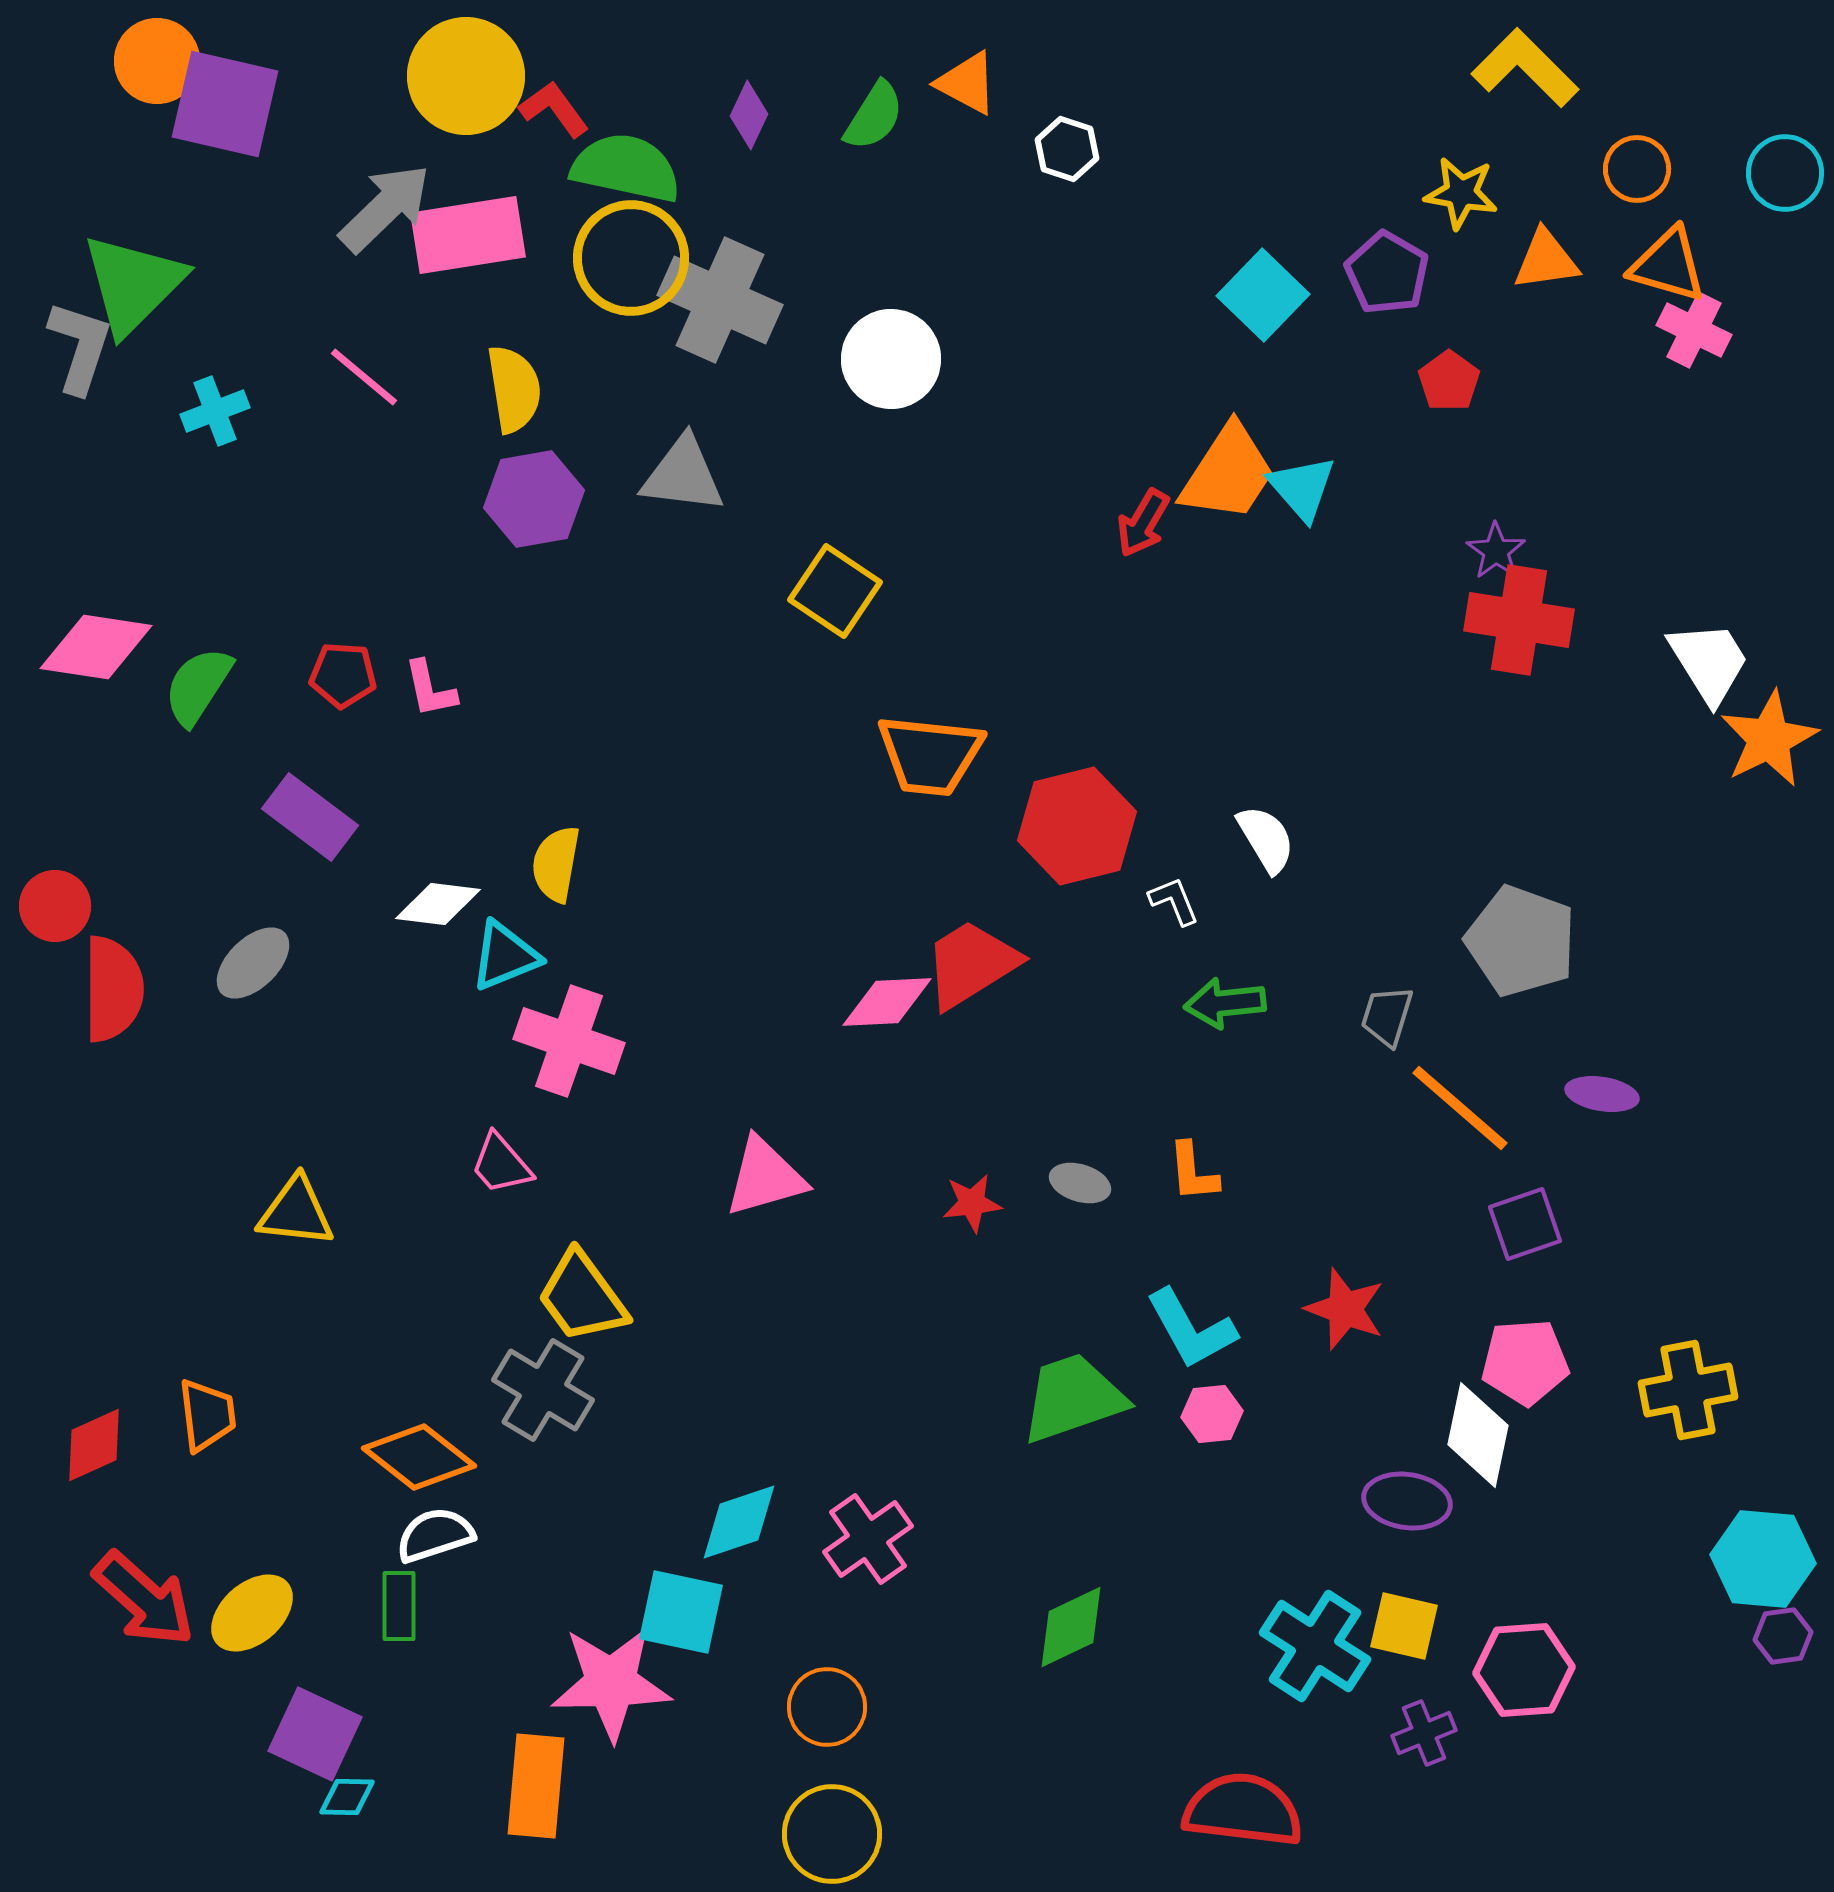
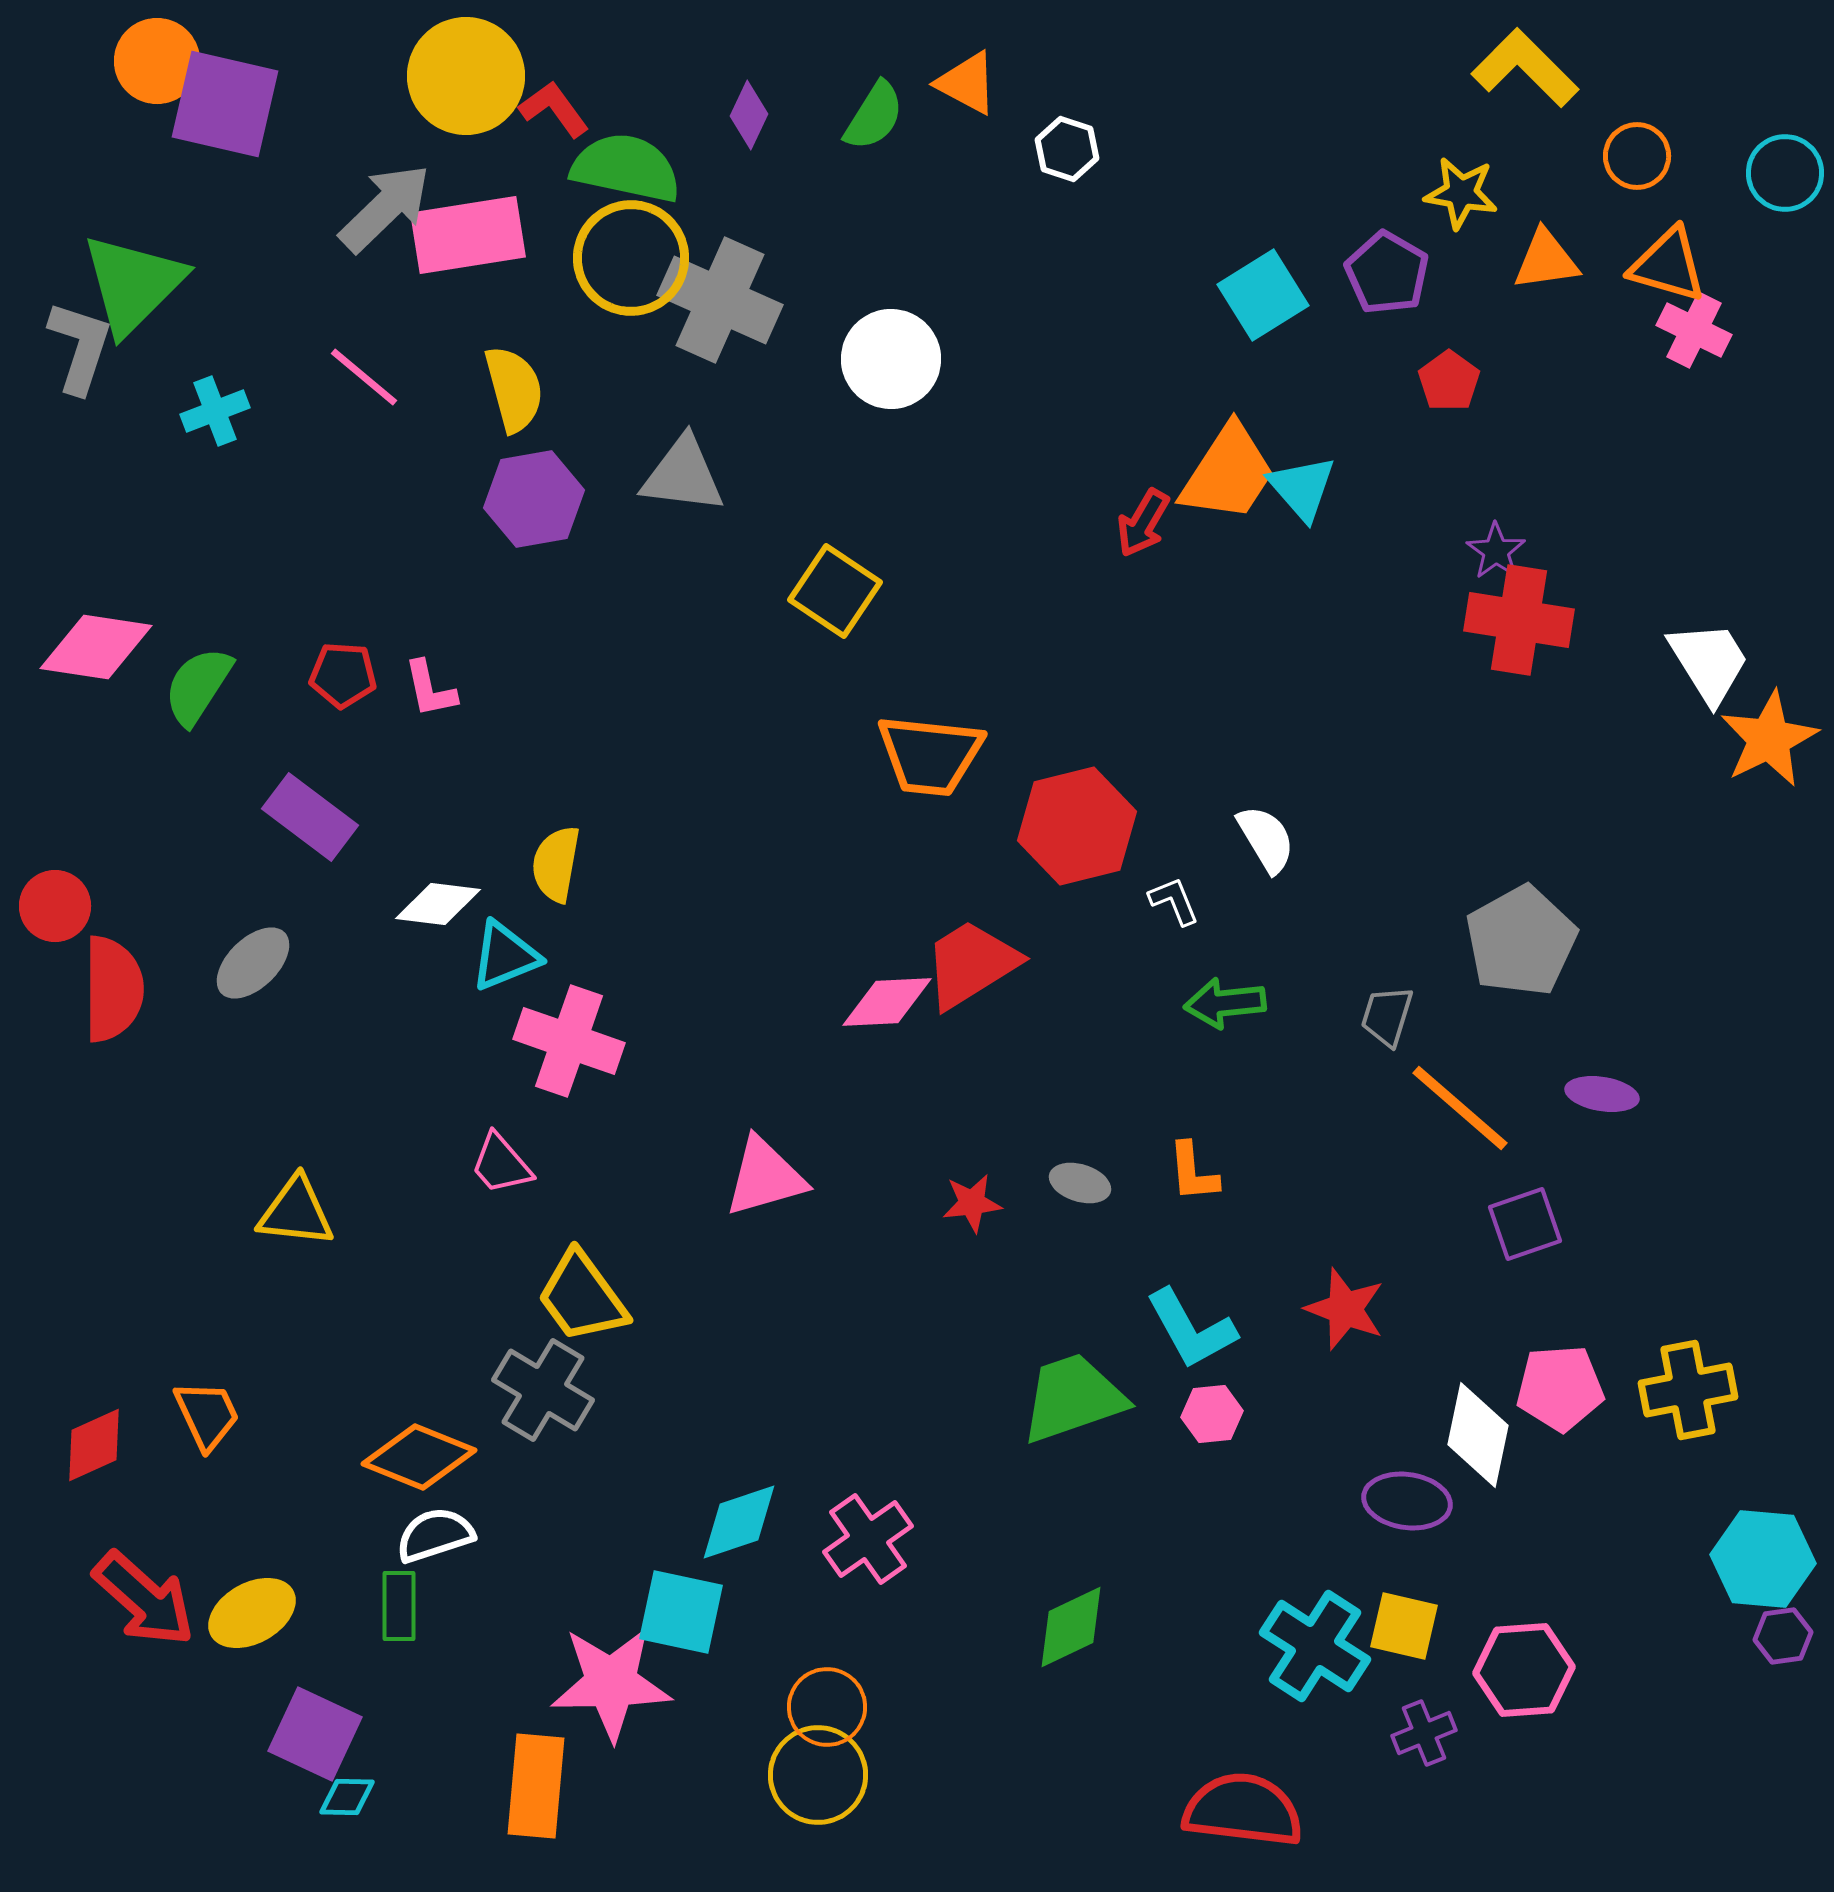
orange circle at (1637, 169): moved 13 px up
cyan square at (1263, 295): rotated 14 degrees clockwise
yellow semicircle at (514, 389): rotated 6 degrees counterclockwise
gray pentagon at (1521, 941): rotated 23 degrees clockwise
pink pentagon at (1525, 1362): moved 35 px right, 26 px down
orange trapezoid at (207, 1415): rotated 18 degrees counterclockwise
orange diamond at (419, 1457): rotated 16 degrees counterclockwise
yellow ellipse at (252, 1613): rotated 12 degrees clockwise
yellow circle at (832, 1834): moved 14 px left, 59 px up
